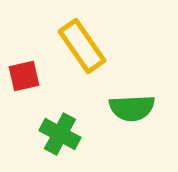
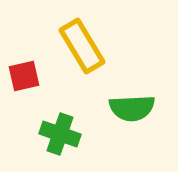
yellow rectangle: rotated 4 degrees clockwise
green cross: rotated 9 degrees counterclockwise
